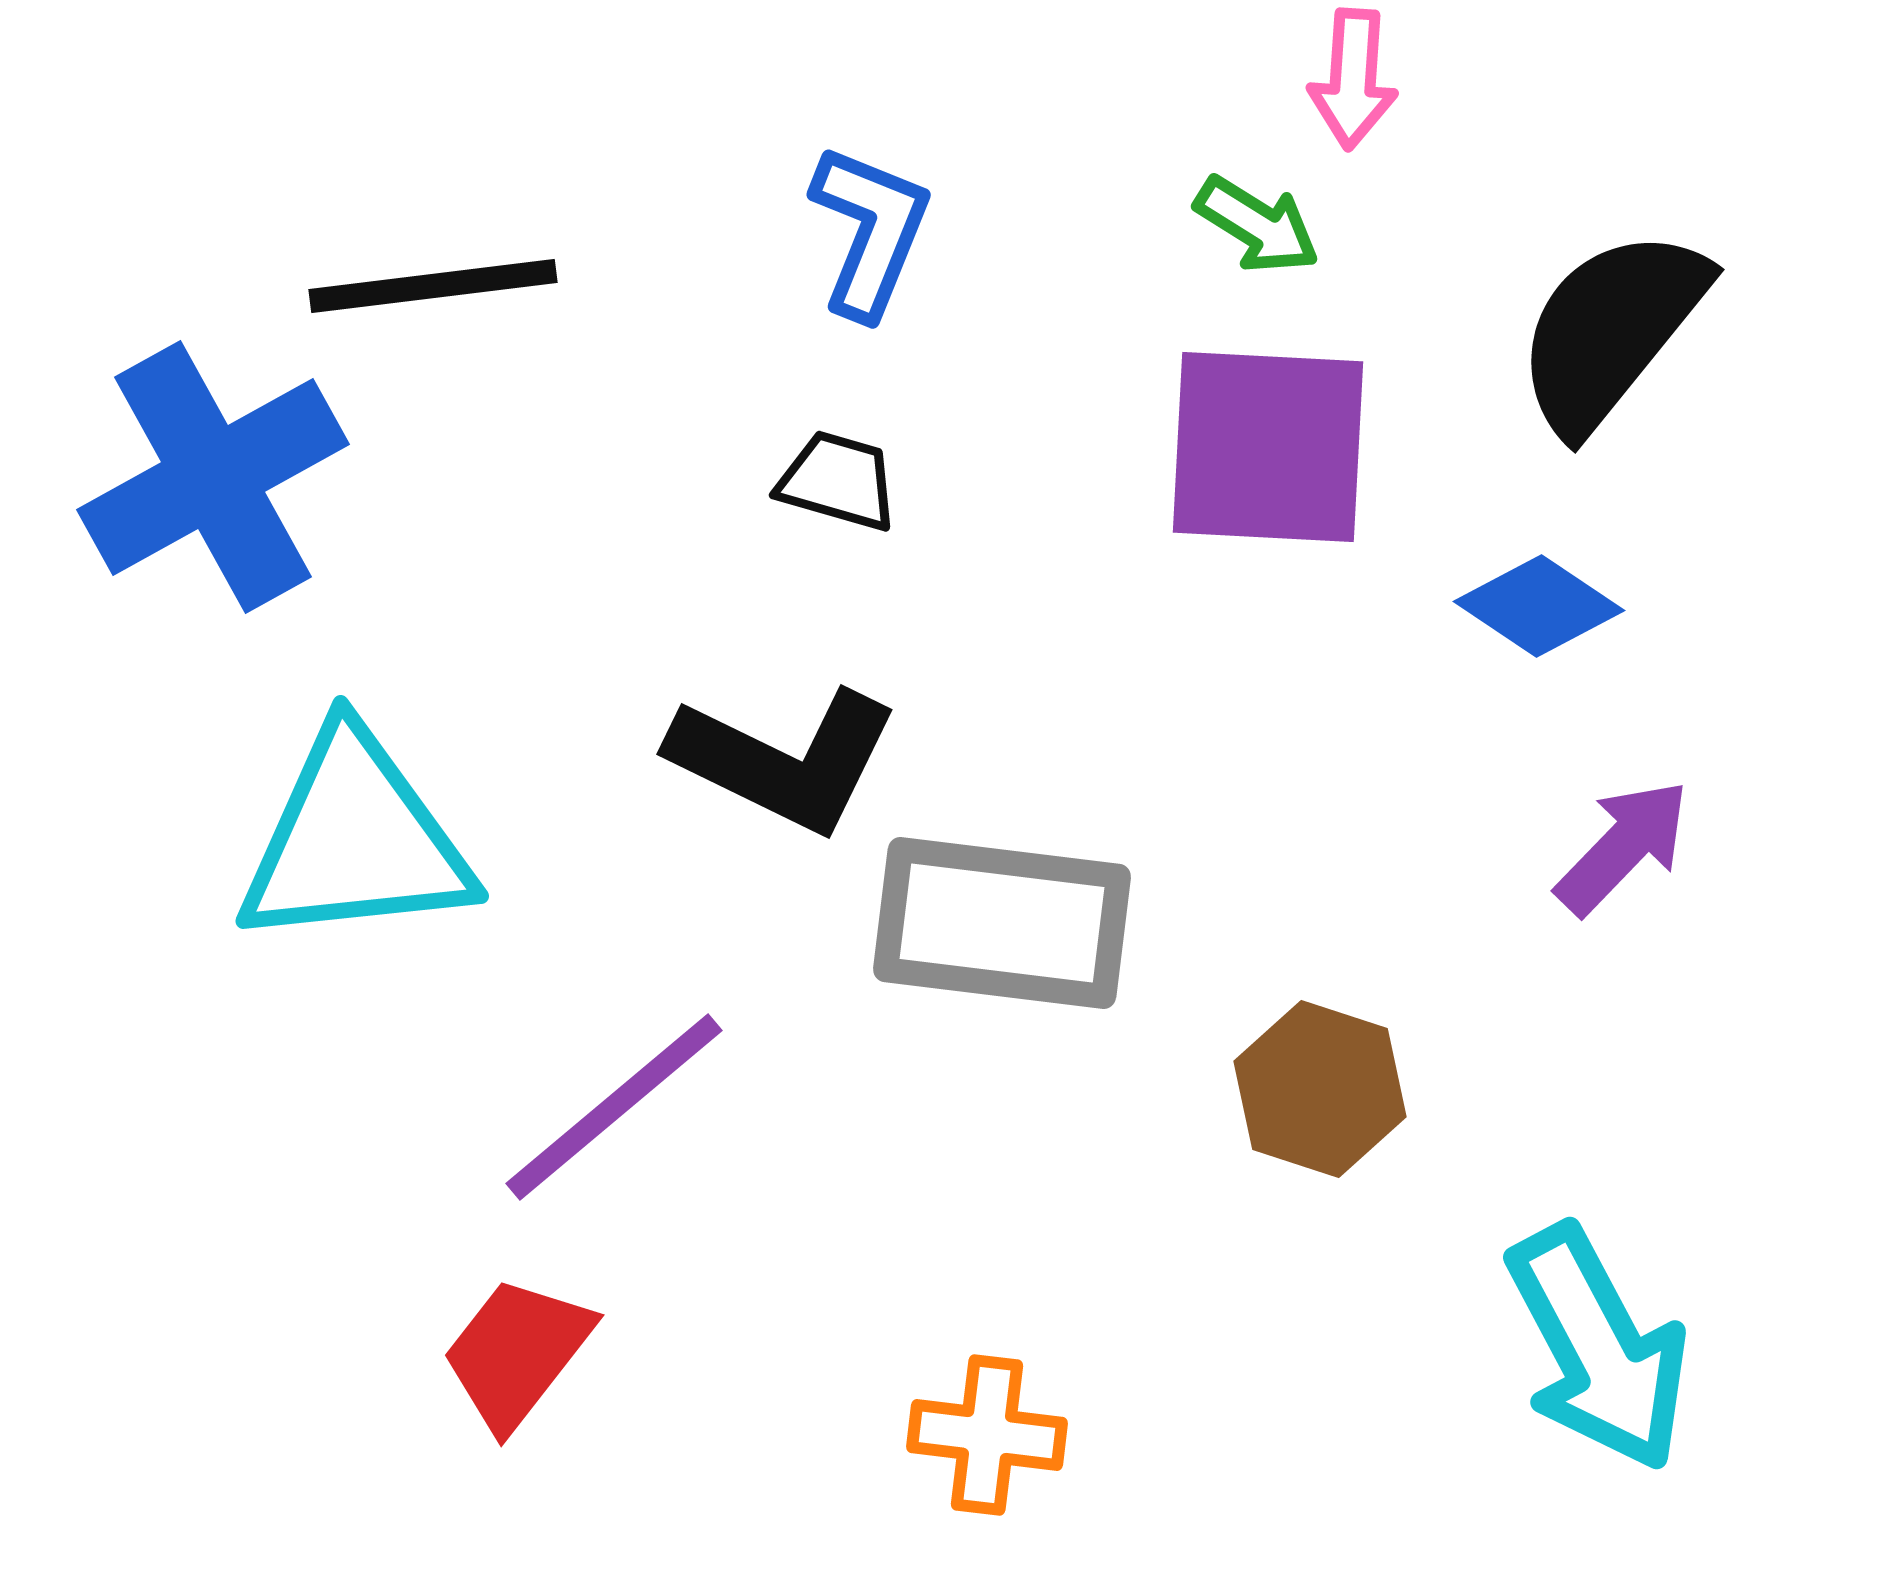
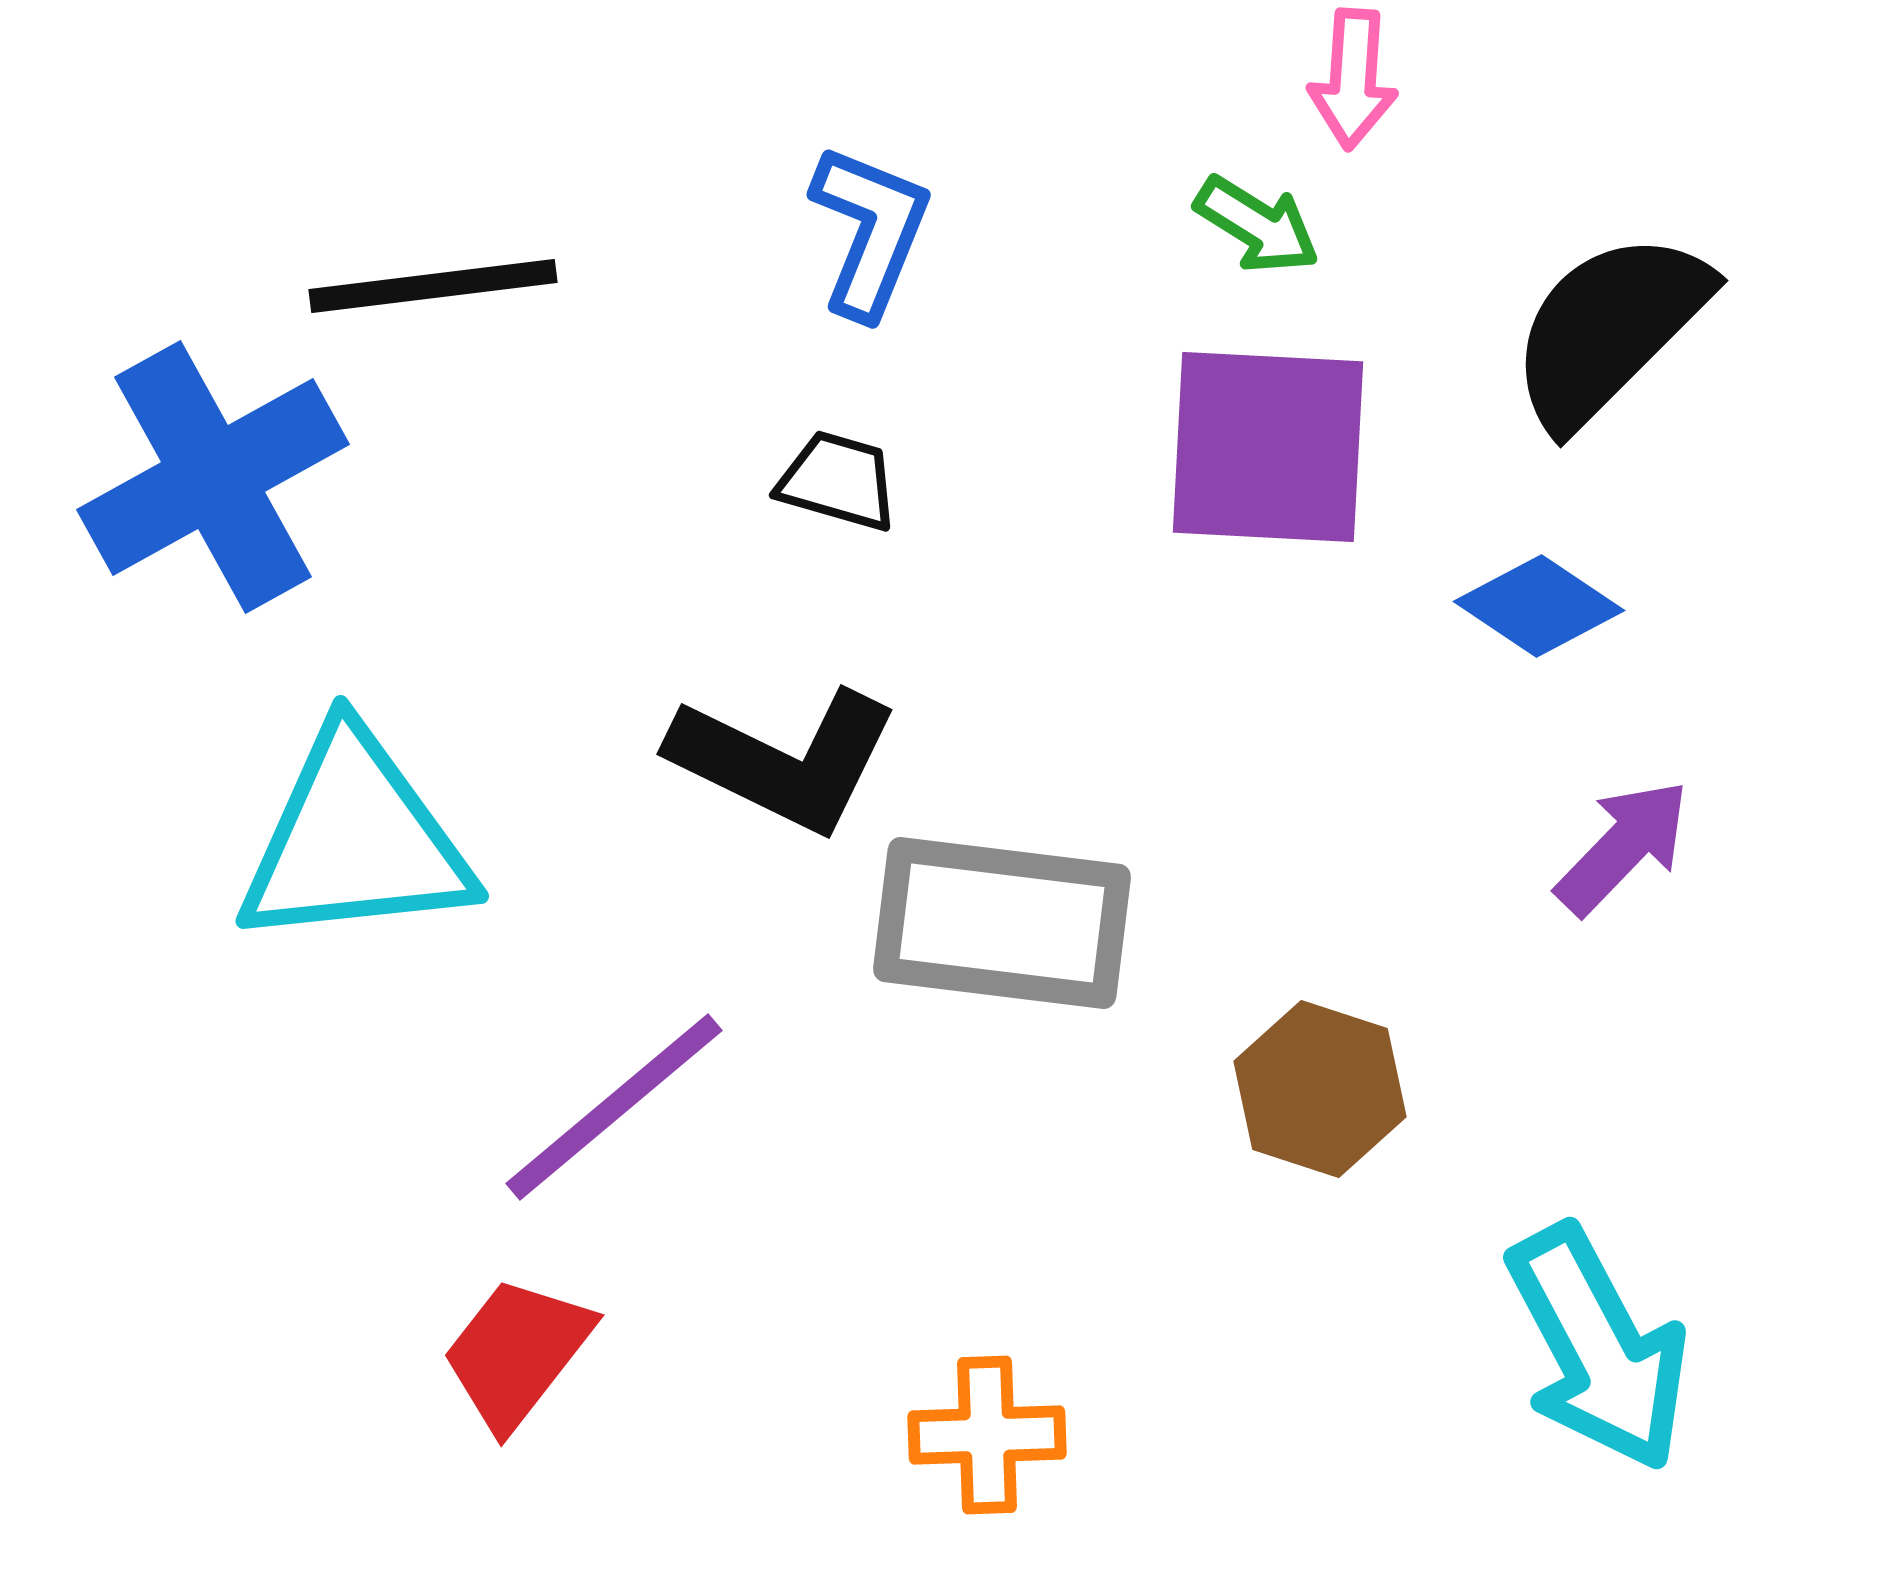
black semicircle: moved 2 px left, 1 px up; rotated 6 degrees clockwise
orange cross: rotated 9 degrees counterclockwise
